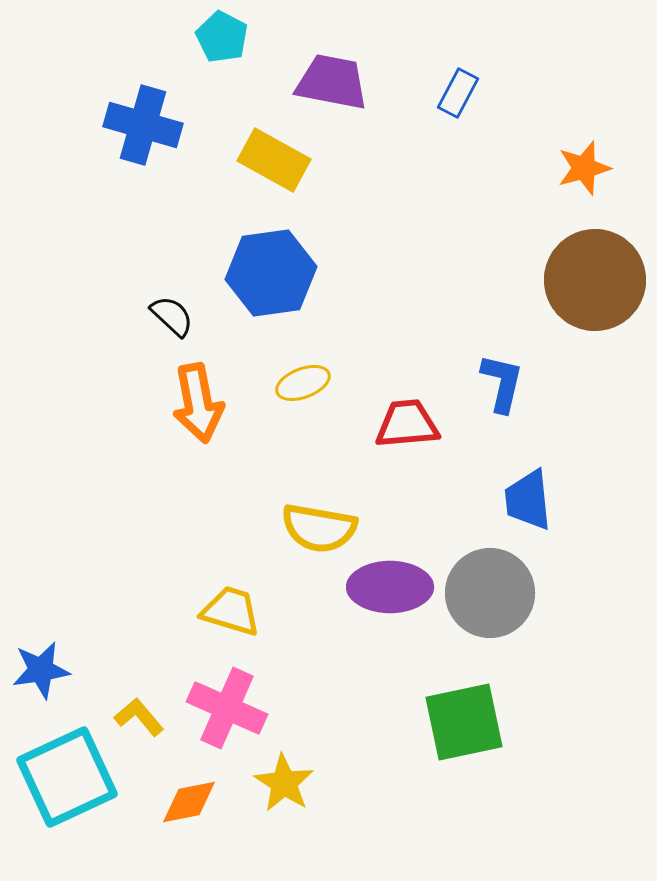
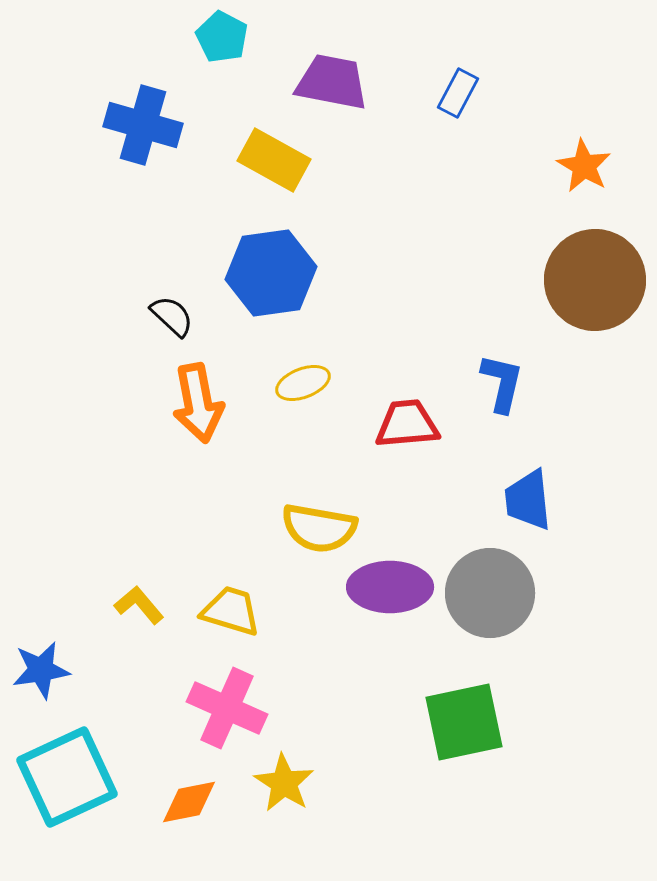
orange star: moved 2 px up; rotated 26 degrees counterclockwise
yellow L-shape: moved 112 px up
